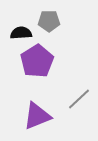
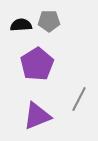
black semicircle: moved 8 px up
purple pentagon: moved 3 px down
gray line: rotated 20 degrees counterclockwise
